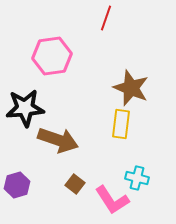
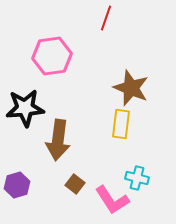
brown arrow: rotated 78 degrees clockwise
